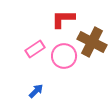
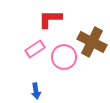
red L-shape: moved 13 px left
pink circle: moved 1 px down
blue arrow: rotated 126 degrees clockwise
